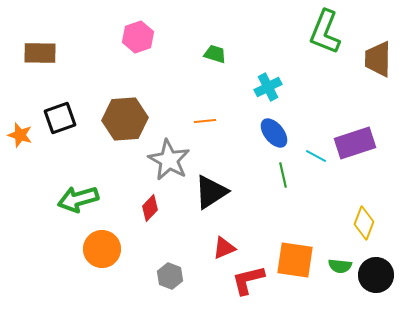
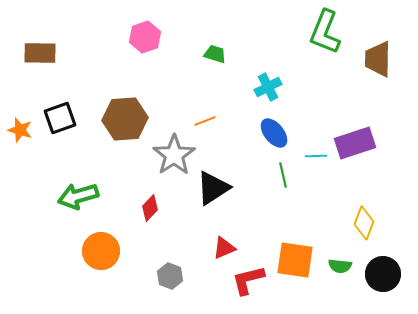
pink hexagon: moved 7 px right
orange line: rotated 15 degrees counterclockwise
orange star: moved 5 px up
cyan line: rotated 30 degrees counterclockwise
gray star: moved 5 px right, 5 px up; rotated 9 degrees clockwise
black triangle: moved 2 px right, 4 px up
green arrow: moved 3 px up
orange circle: moved 1 px left, 2 px down
black circle: moved 7 px right, 1 px up
